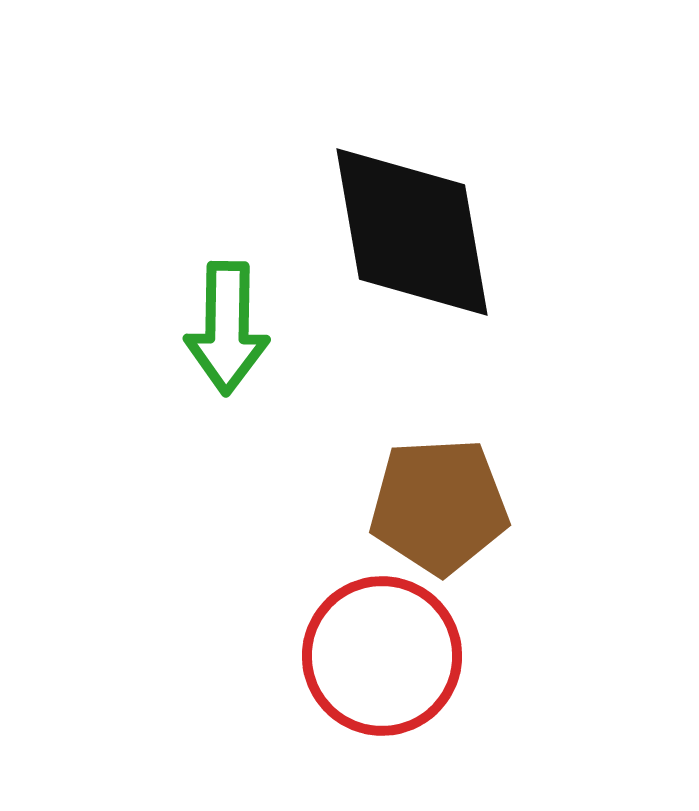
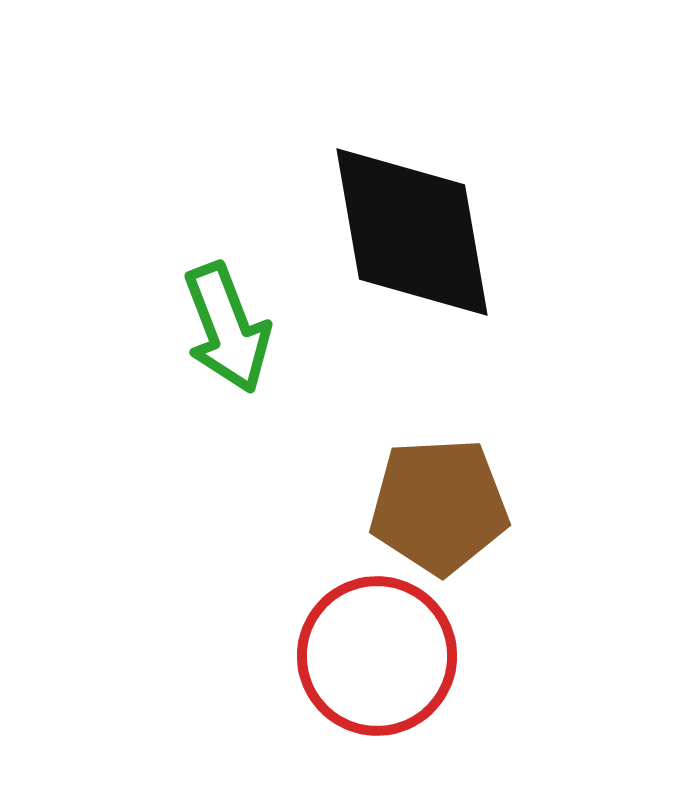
green arrow: rotated 22 degrees counterclockwise
red circle: moved 5 px left
